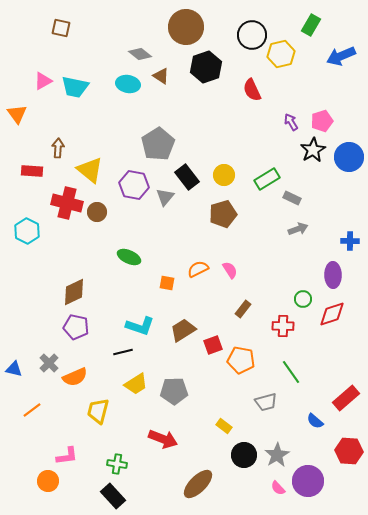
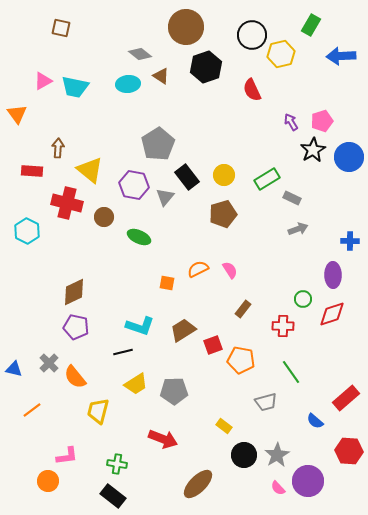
blue arrow at (341, 56): rotated 20 degrees clockwise
cyan ellipse at (128, 84): rotated 15 degrees counterclockwise
brown circle at (97, 212): moved 7 px right, 5 px down
green ellipse at (129, 257): moved 10 px right, 20 px up
orange semicircle at (75, 377): rotated 75 degrees clockwise
black rectangle at (113, 496): rotated 10 degrees counterclockwise
